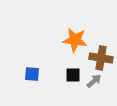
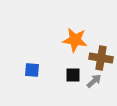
blue square: moved 4 px up
